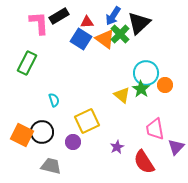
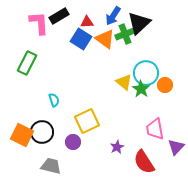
green cross: moved 5 px right; rotated 24 degrees clockwise
yellow triangle: moved 2 px right, 13 px up
